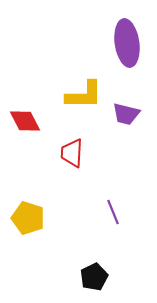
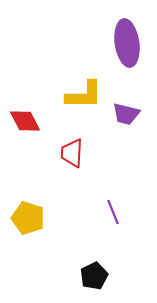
black pentagon: moved 1 px up
